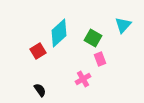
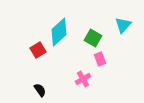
cyan diamond: moved 1 px up
red square: moved 1 px up
